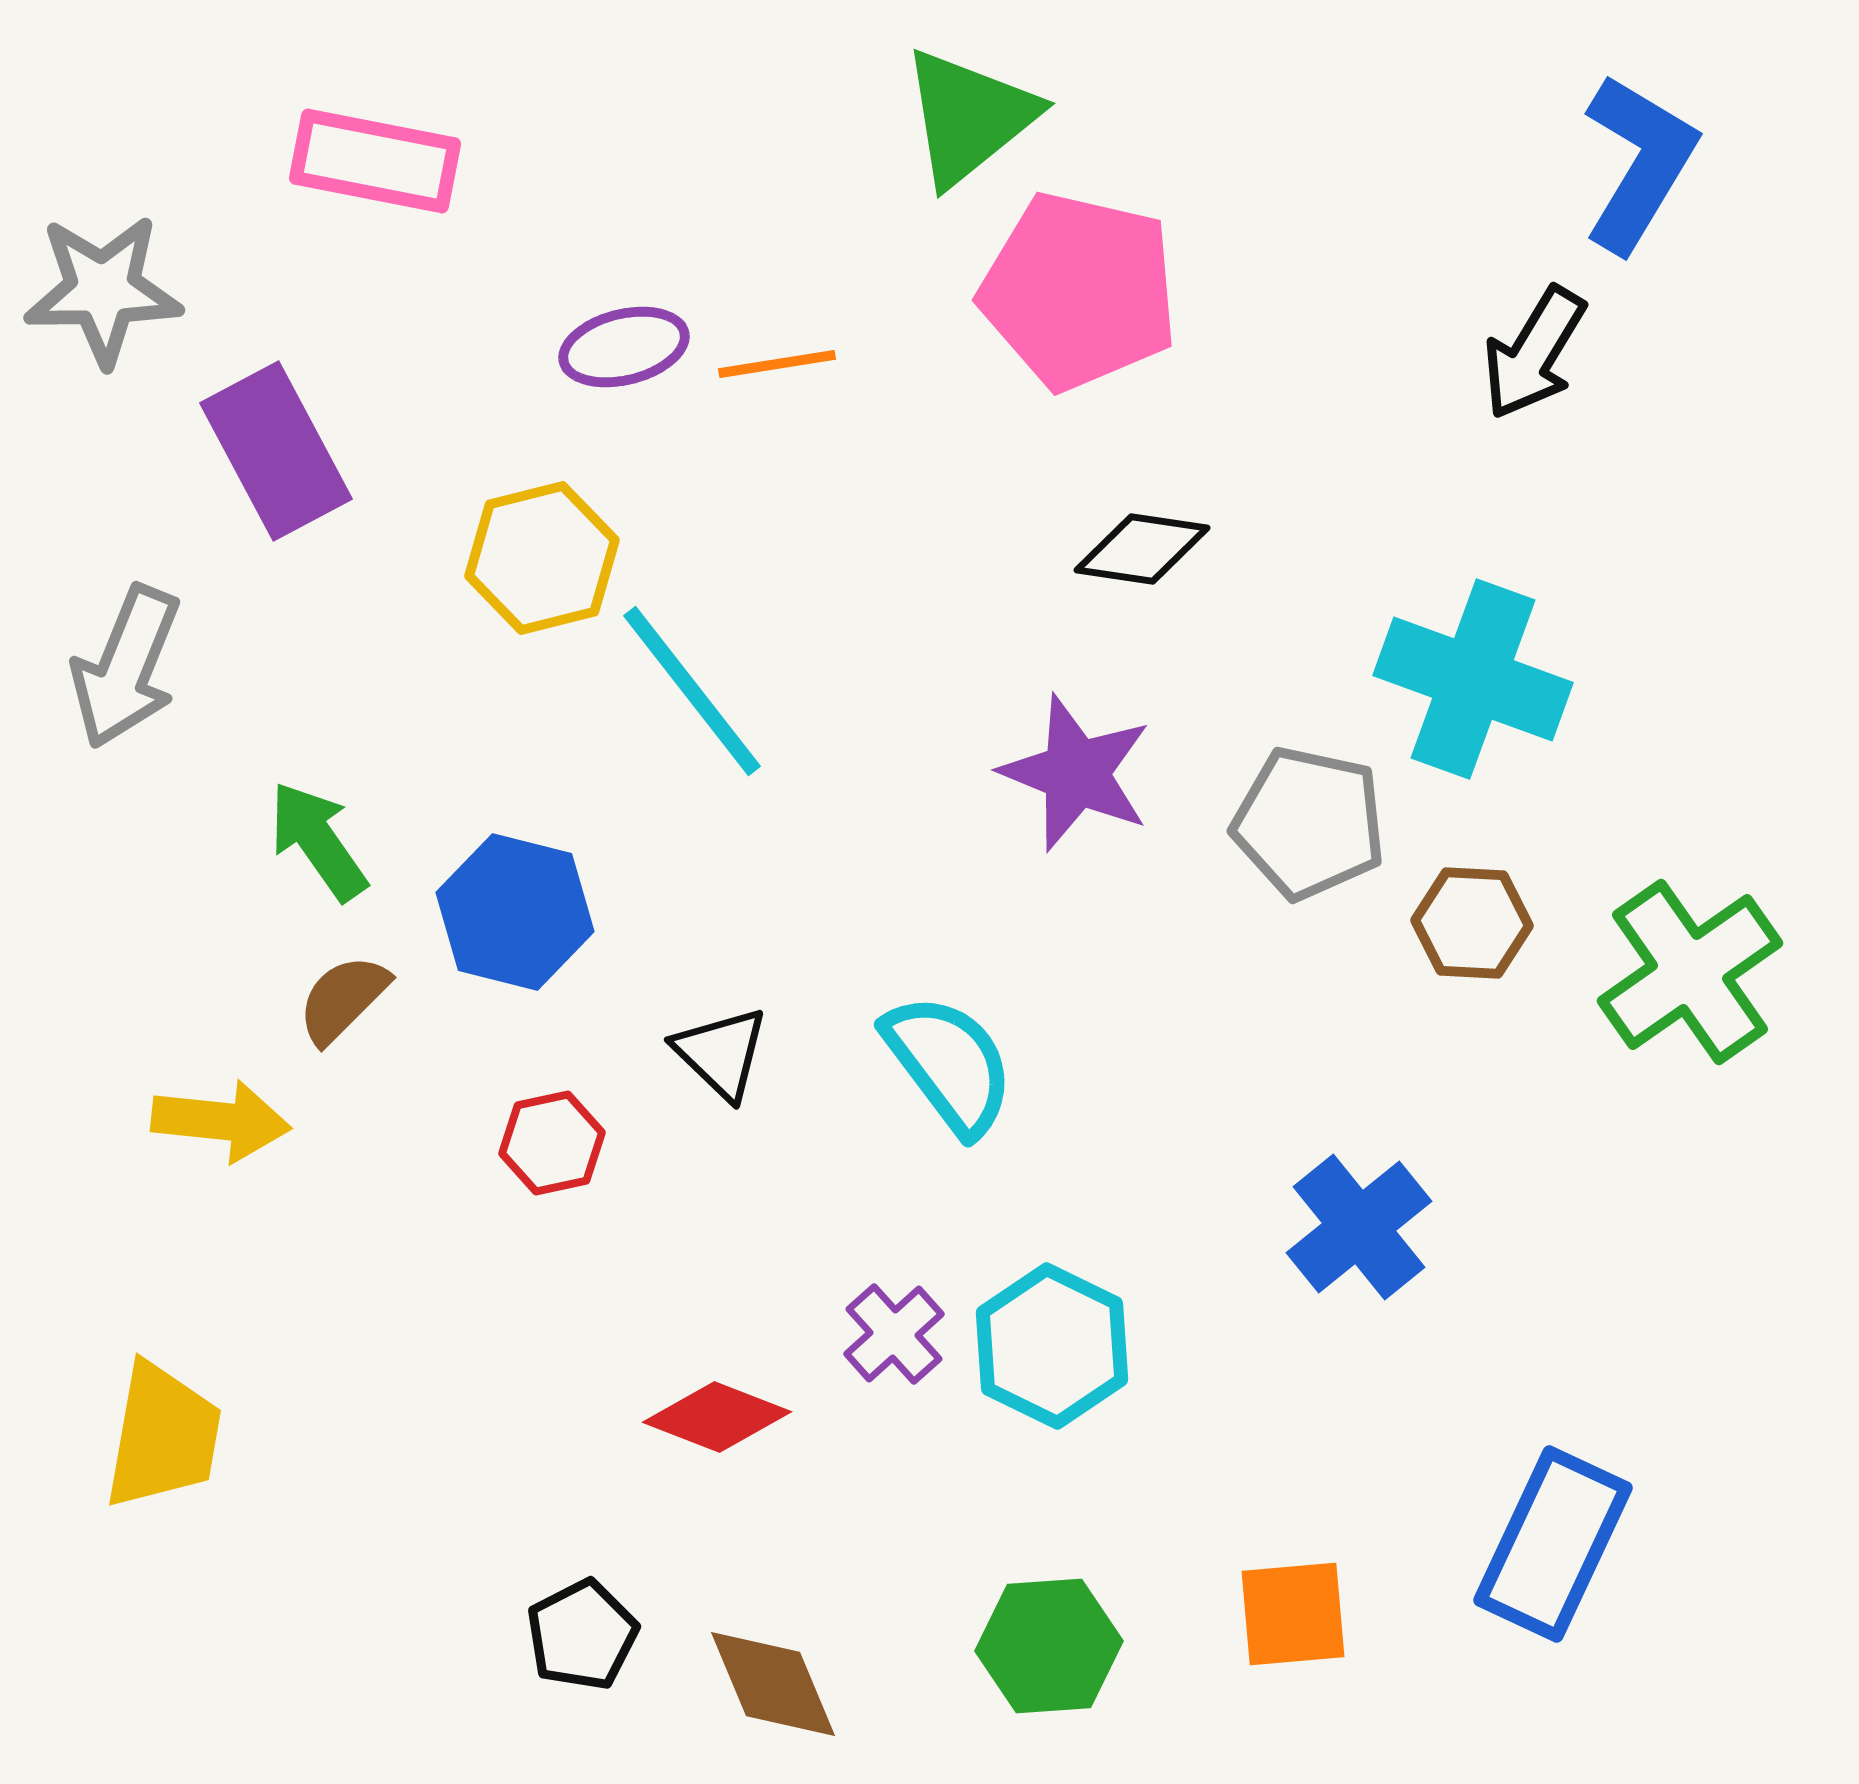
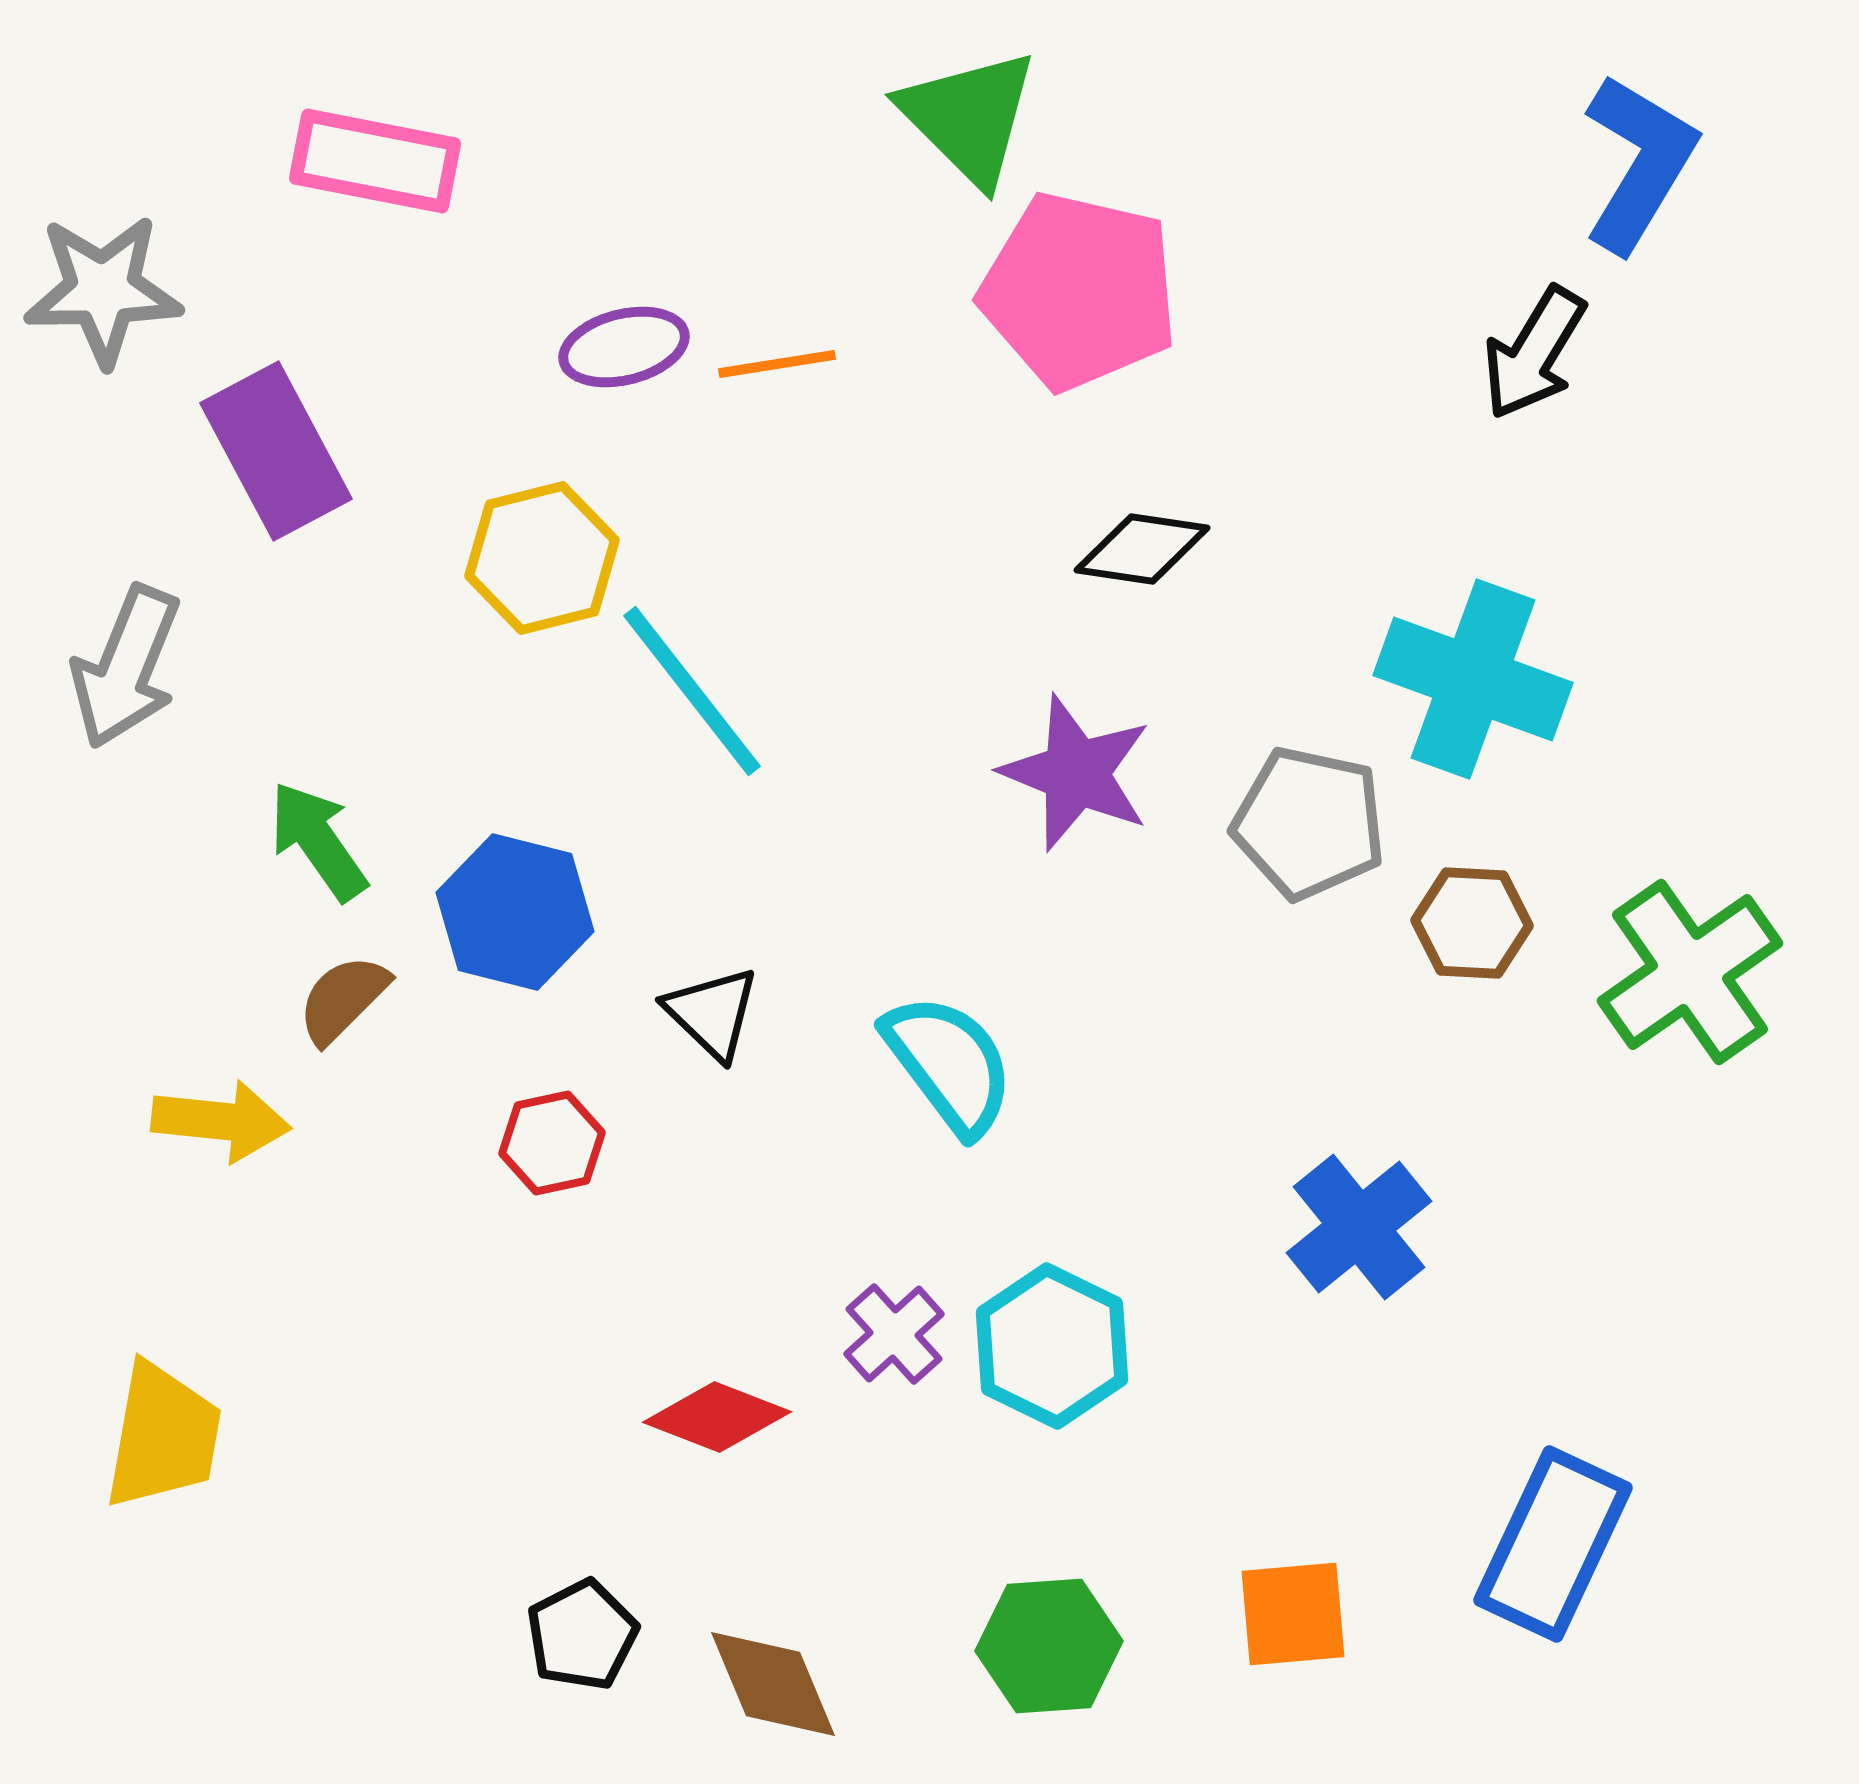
green triangle: rotated 36 degrees counterclockwise
black triangle: moved 9 px left, 40 px up
